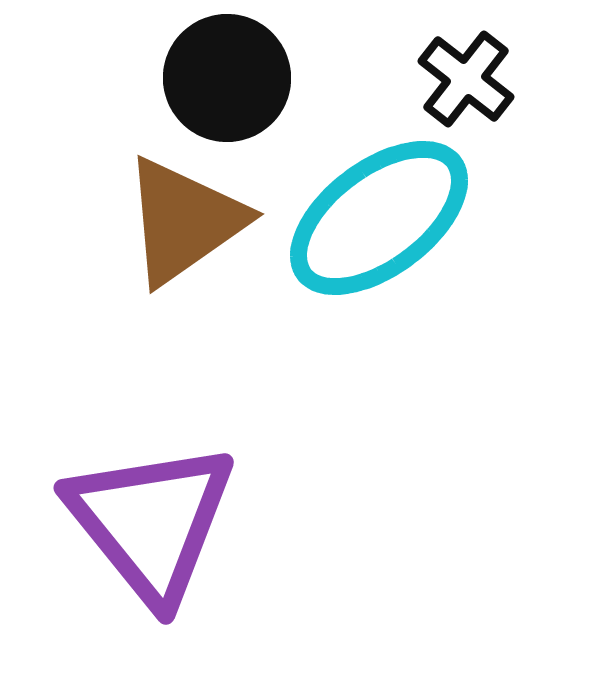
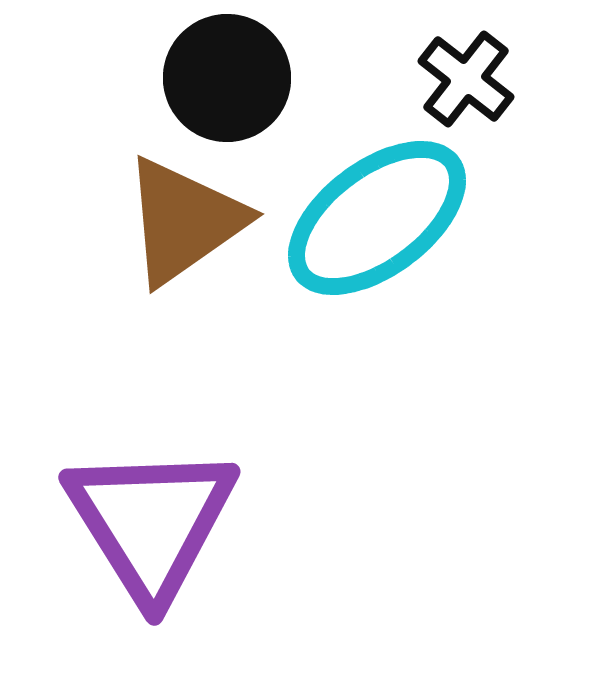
cyan ellipse: moved 2 px left
purple triangle: rotated 7 degrees clockwise
